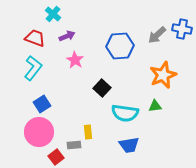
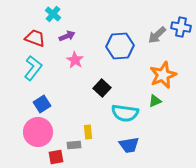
blue cross: moved 1 px left, 2 px up
green triangle: moved 5 px up; rotated 16 degrees counterclockwise
pink circle: moved 1 px left
red square: rotated 28 degrees clockwise
